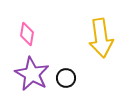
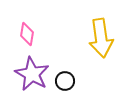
black circle: moved 1 px left, 3 px down
